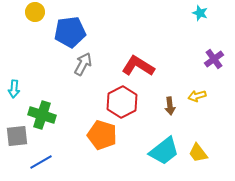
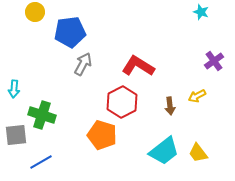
cyan star: moved 1 px right, 1 px up
purple cross: moved 2 px down
yellow arrow: rotated 12 degrees counterclockwise
gray square: moved 1 px left, 1 px up
